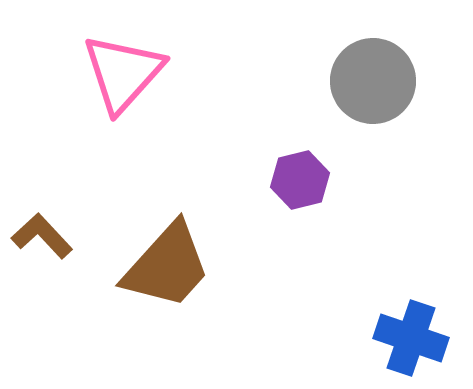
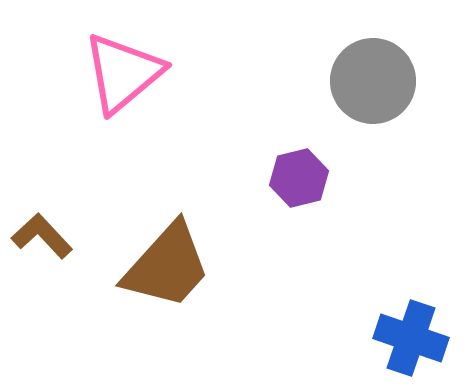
pink triangle: rotated 8 degrees clockwise
purple hexagon: moved 1 px left, 2 px up
